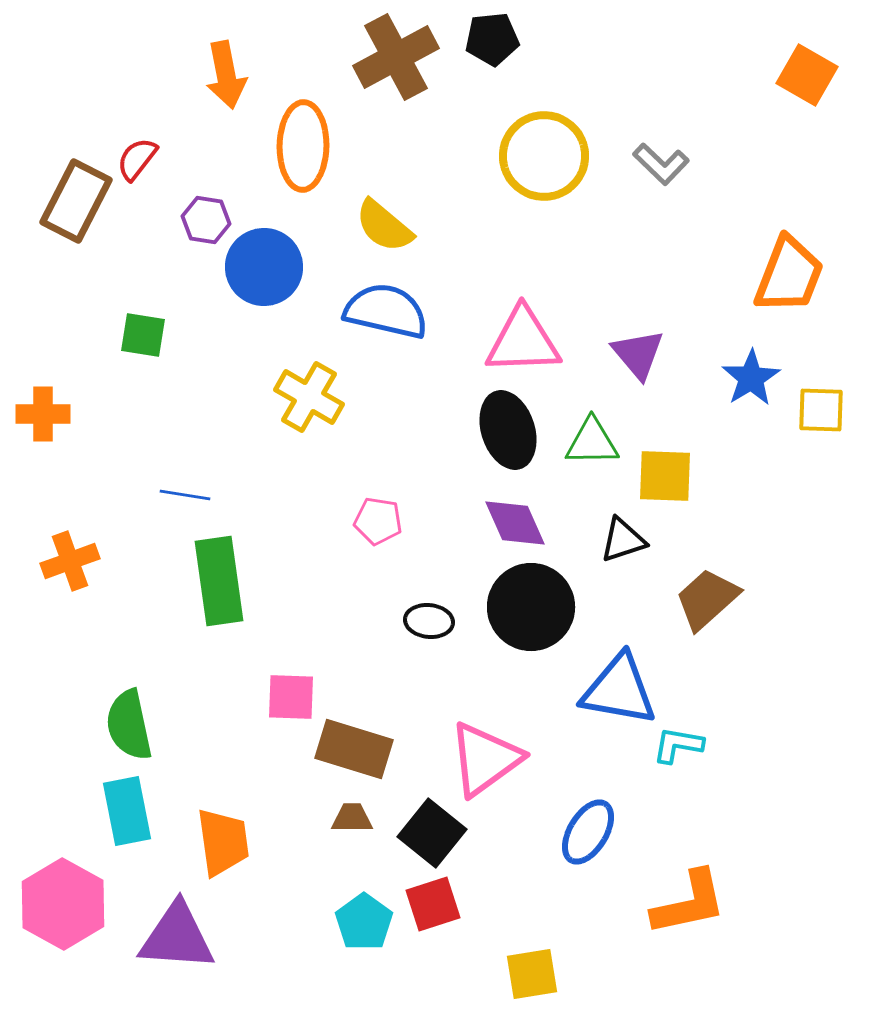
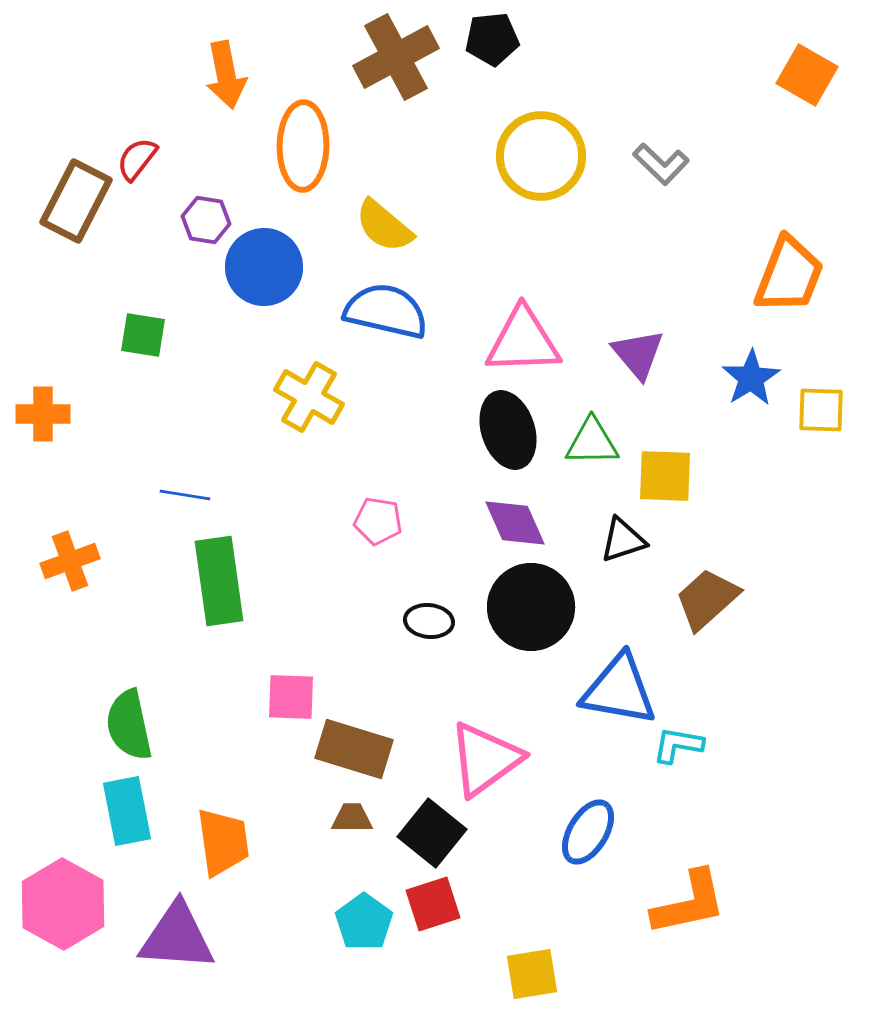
yellow circle at (544, 156): moved 3 px left
